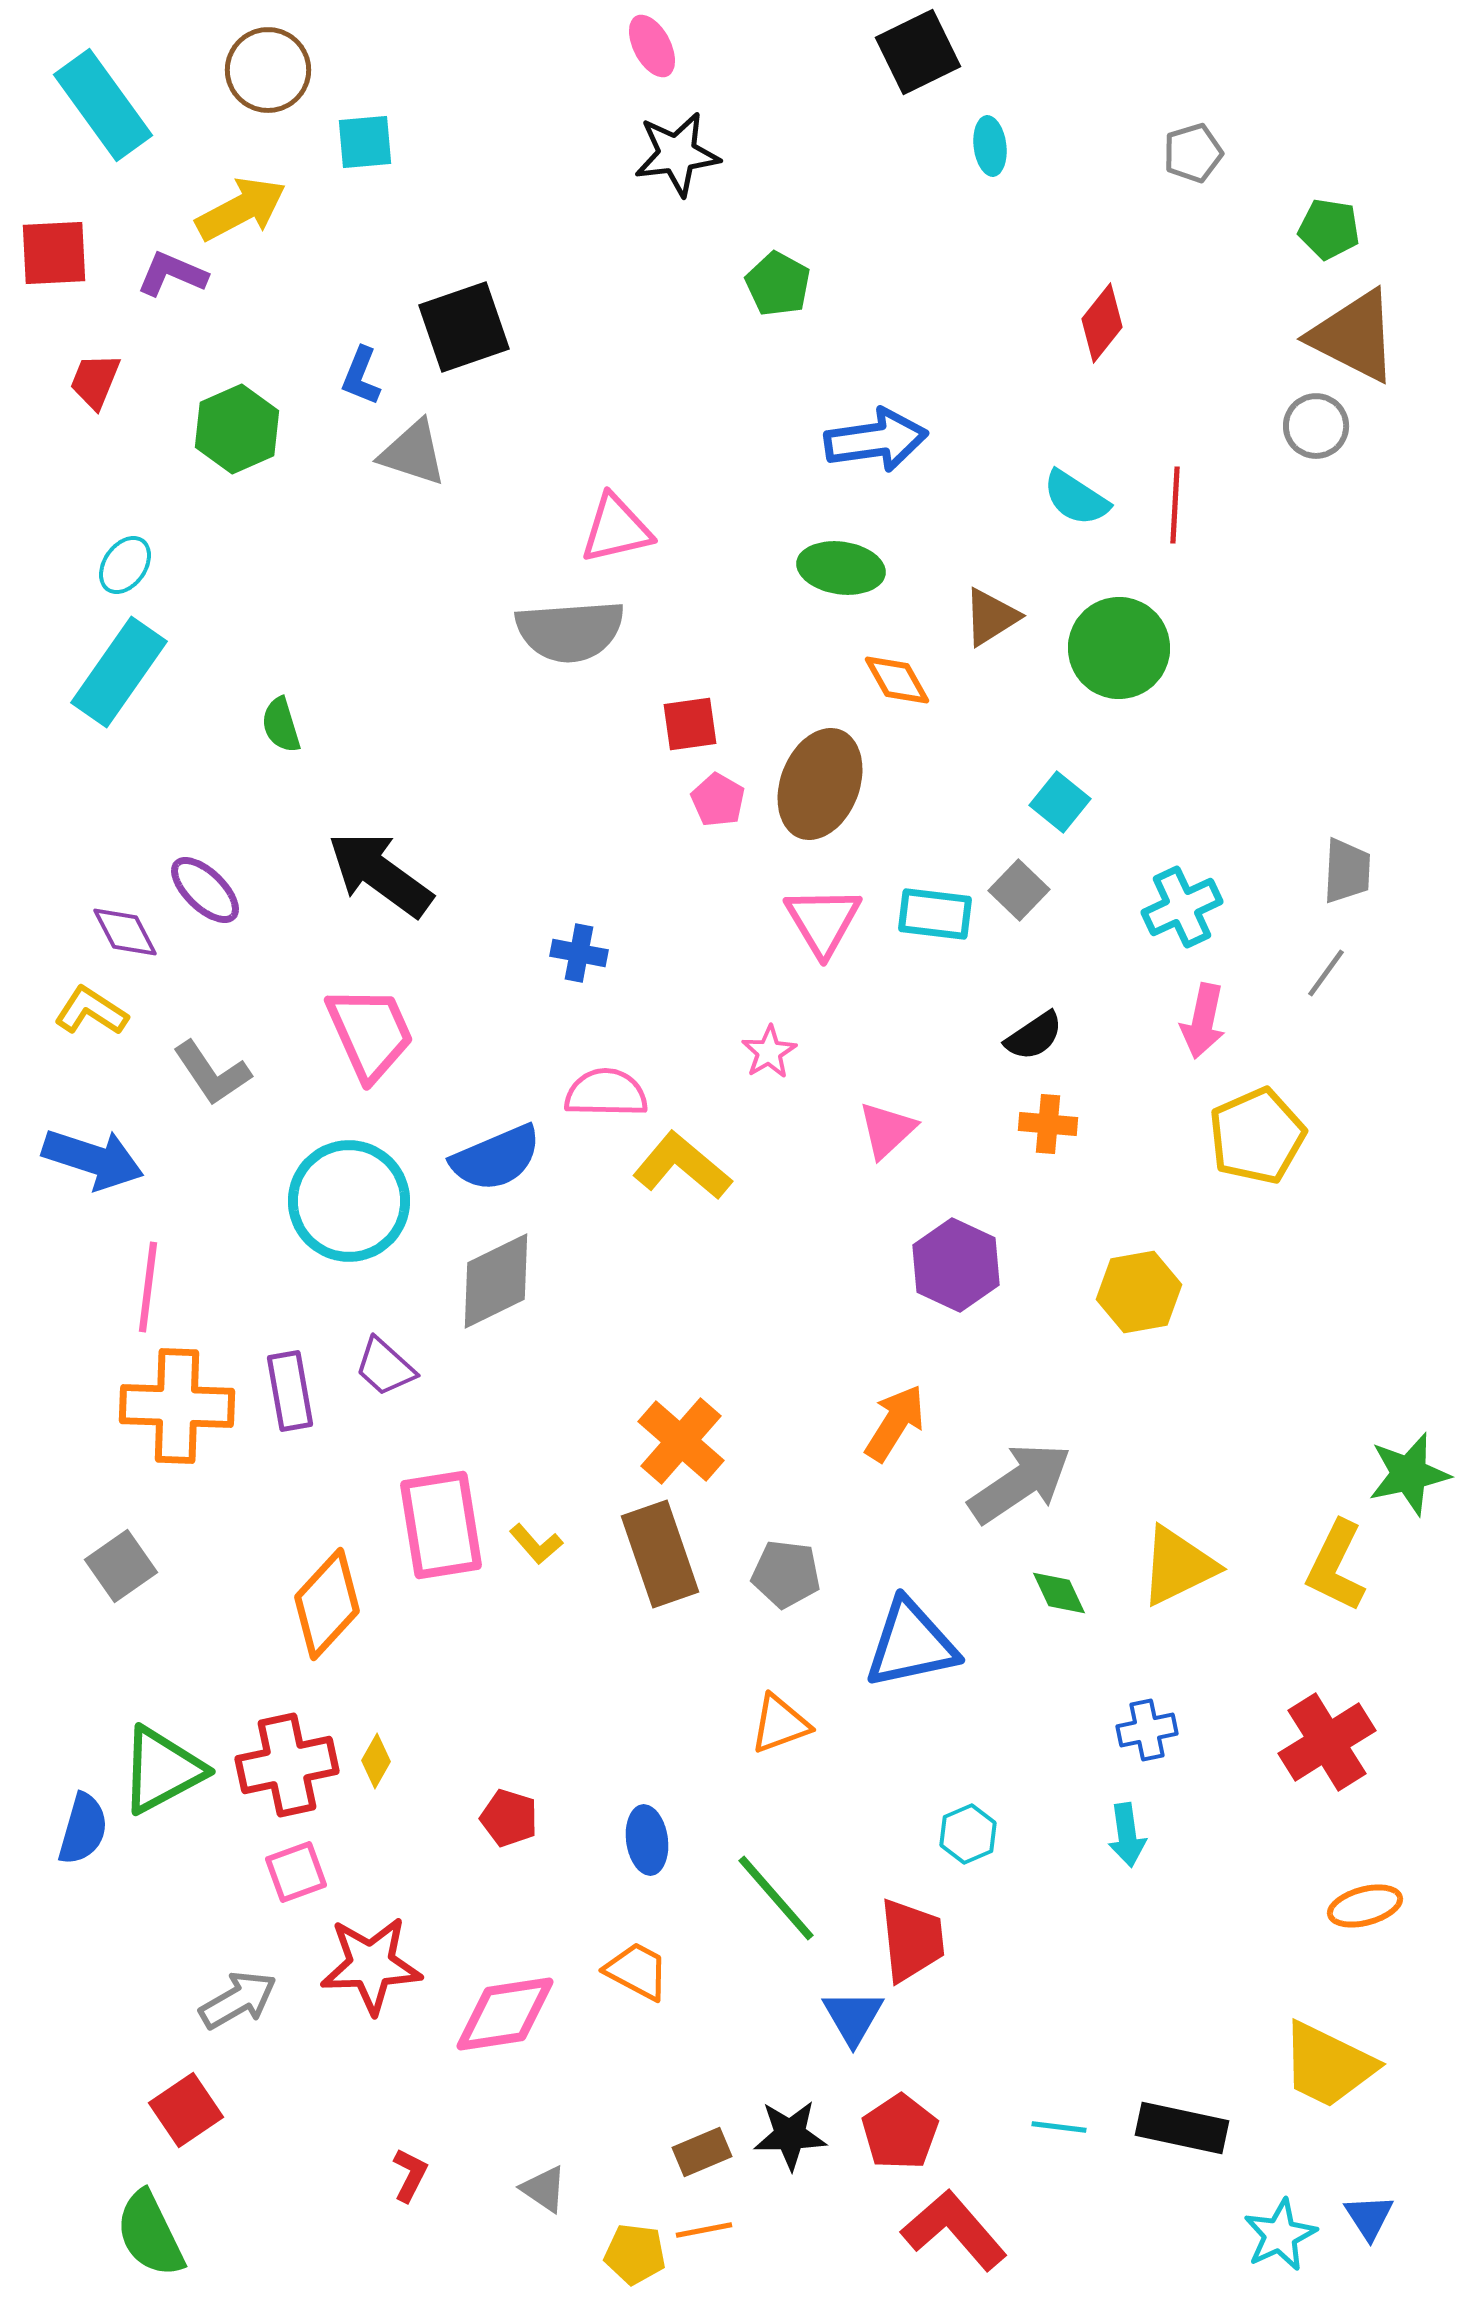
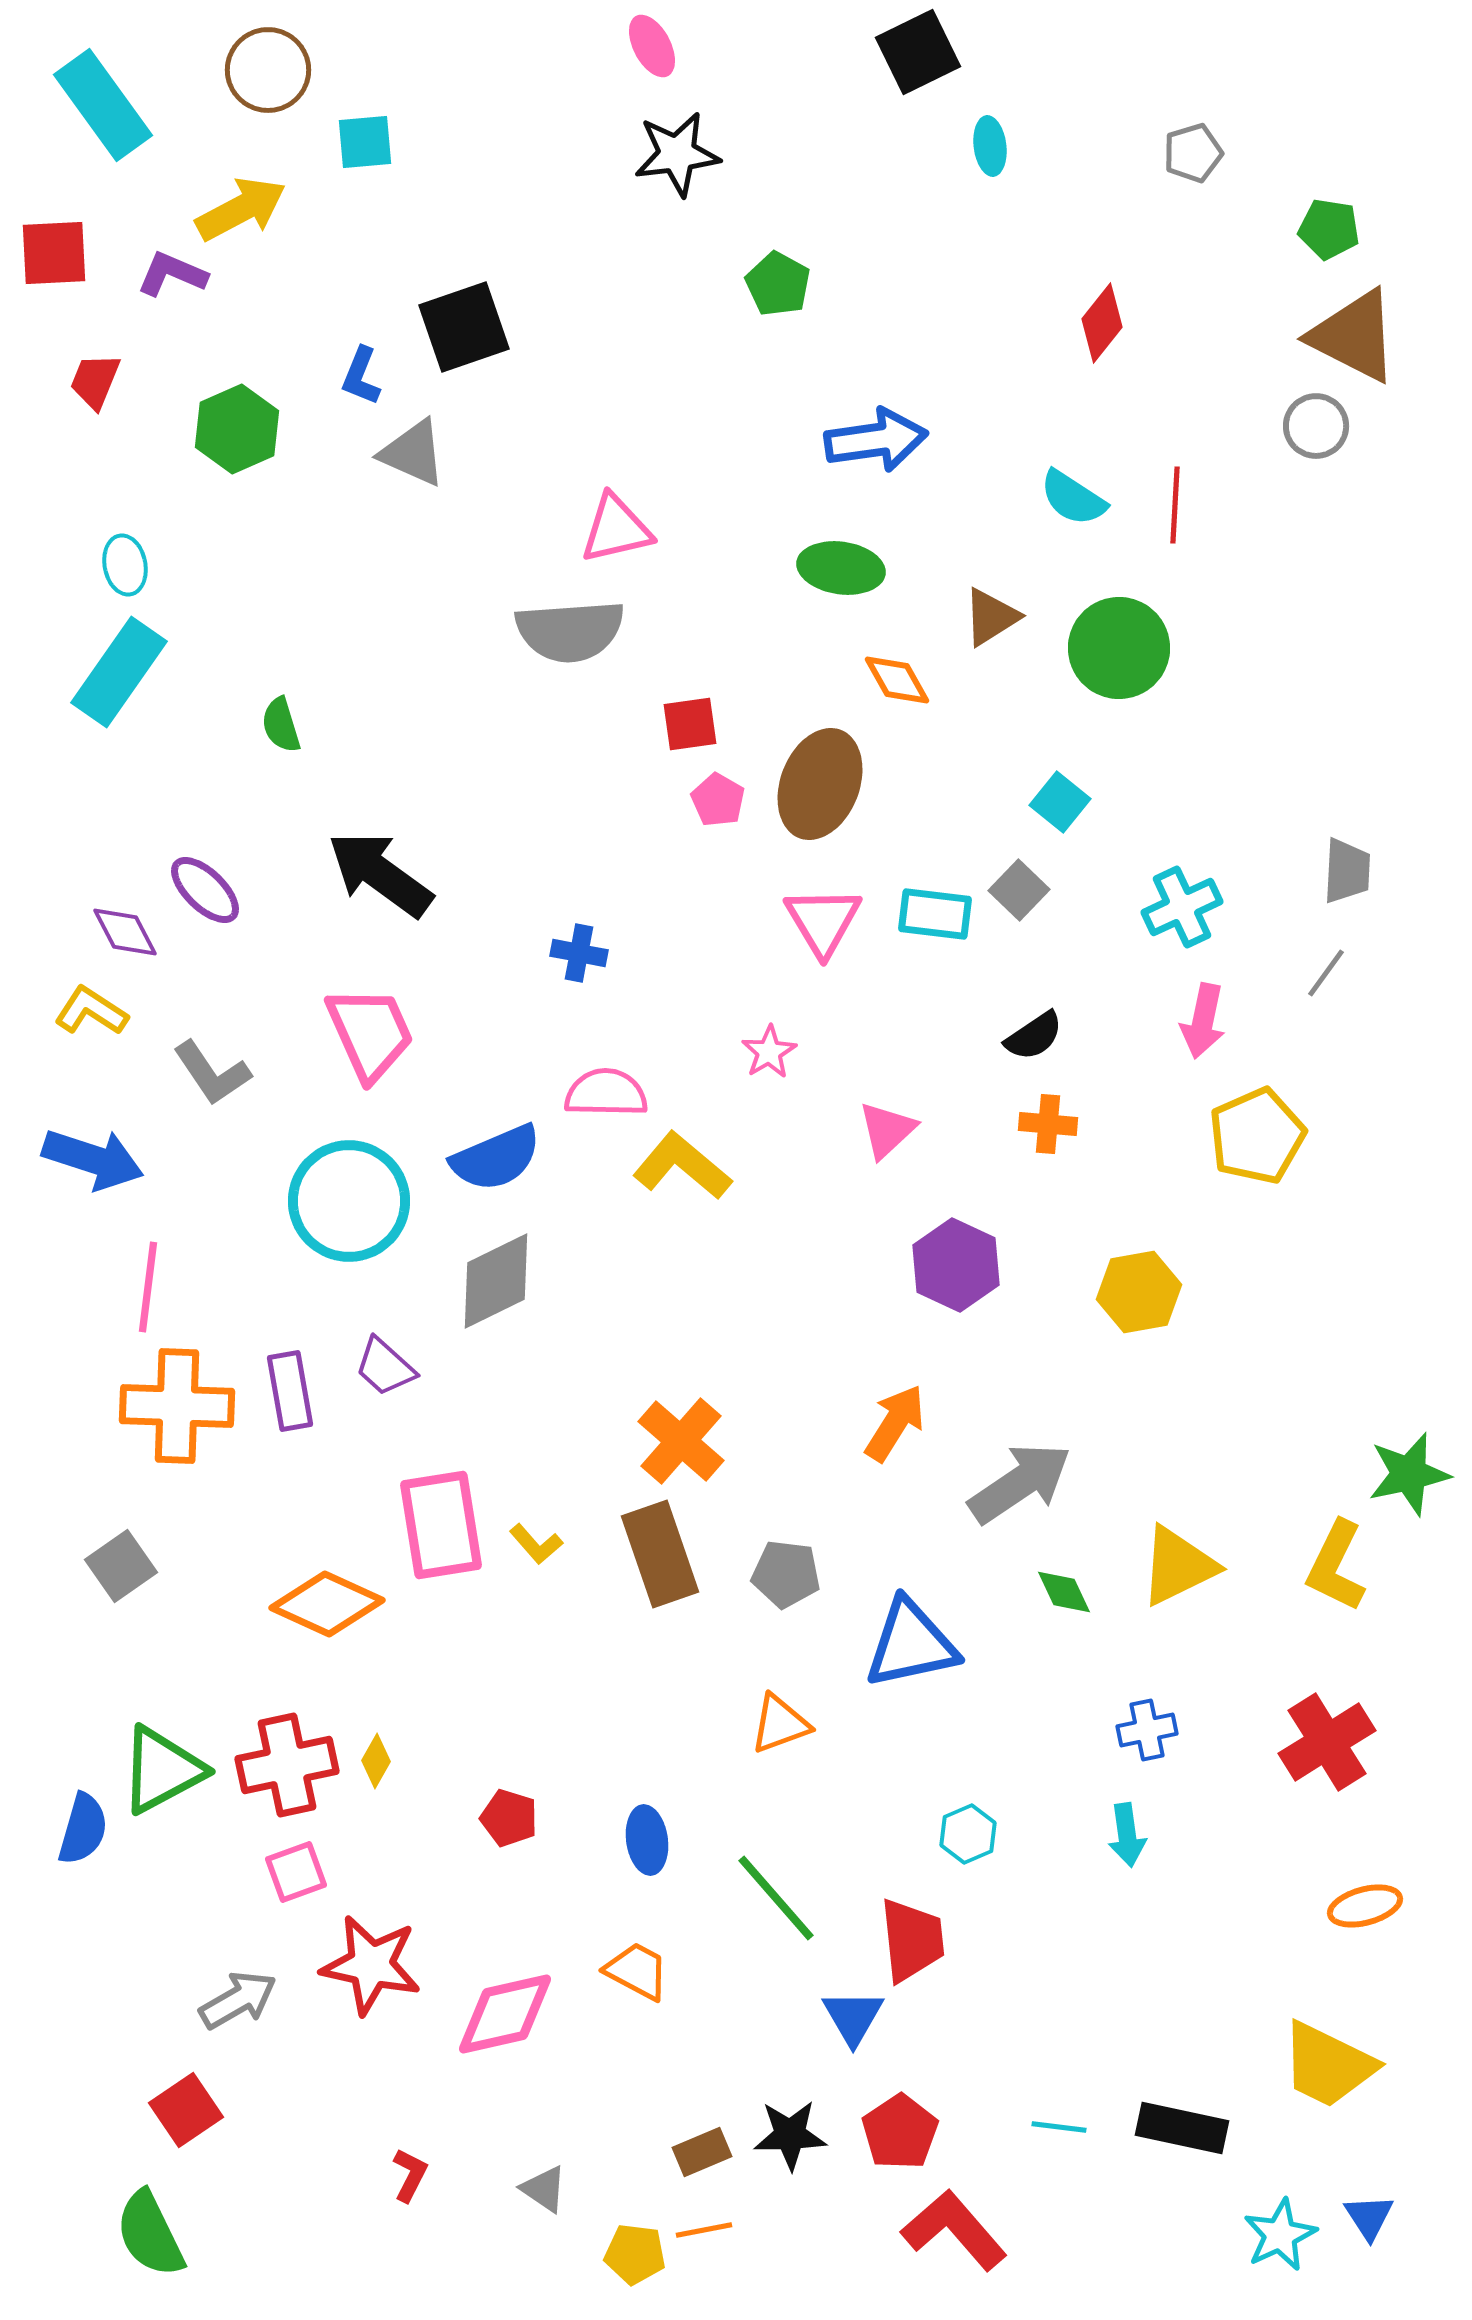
gray triangle at (413, 453): rotated 6 degrees clockwise
cyan semicircle at (1076, 498): moved 3 px left
cyan ellipse at (125, 565): rotated 46 degrees counterclockwise
green diamond at (1059, 1593): moved 5 px right, 1 px up
orange diamond at (327, 1604): rotated 72 degrees clockwise
red star at (371, 1965): rotated 14 degrees clockwise
pink diamond at (505, 2014): rotated 4 degrees counterclockwise
